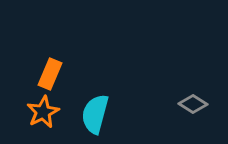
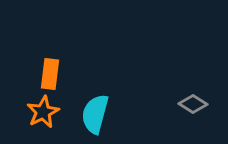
orange rectangle: rotated 16 degrees counterclockwise
